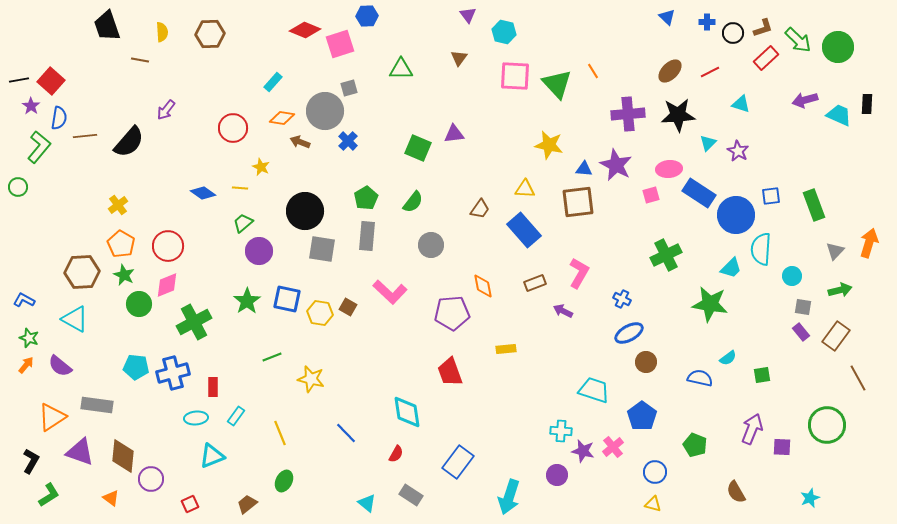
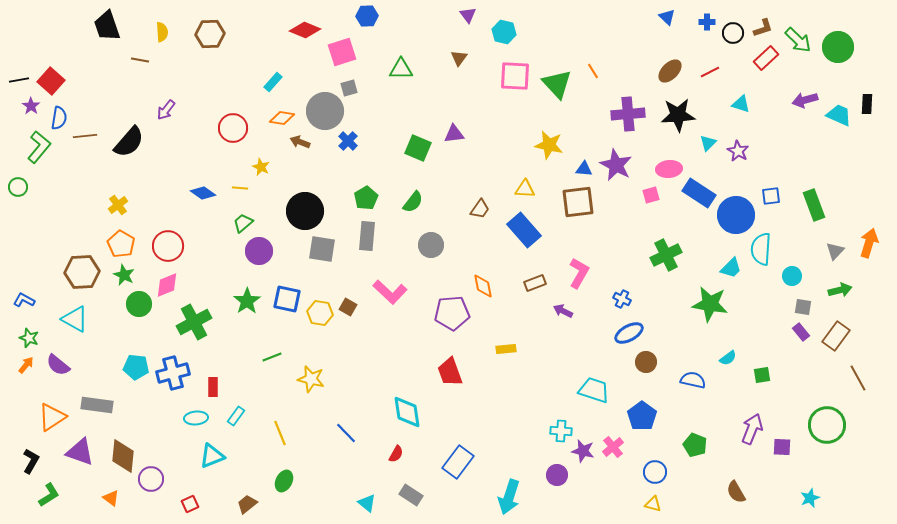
pink square at (340, 44): moved 2 px right, 8 px down
purple semicircle at (60, 366): moved 2 px left, 1 px up
blue semicircle at (700, 378): moved 7 px left, 2 px down
